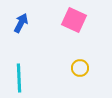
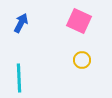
pink square: moved 5 px right, 1 px down
yellow circle: moved 2 px right, 8 px up
